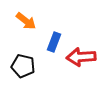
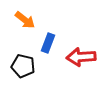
orange arrow: moved 1 px left, 1 px up
blue rectangle: moved 6 px left, 1 px down
